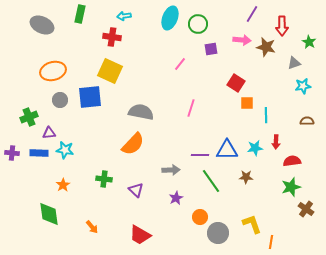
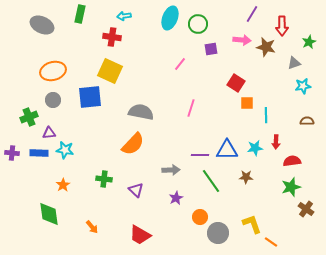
green star at (309, 42): rotated 16 degrees clockwise
gray circle at (60, 100): moved 7 px left
orange line at (271, 242): rotated 64 degrees counterclockwise
